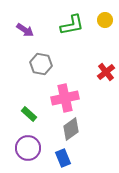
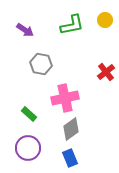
blue rectangle: moved 7 px right
